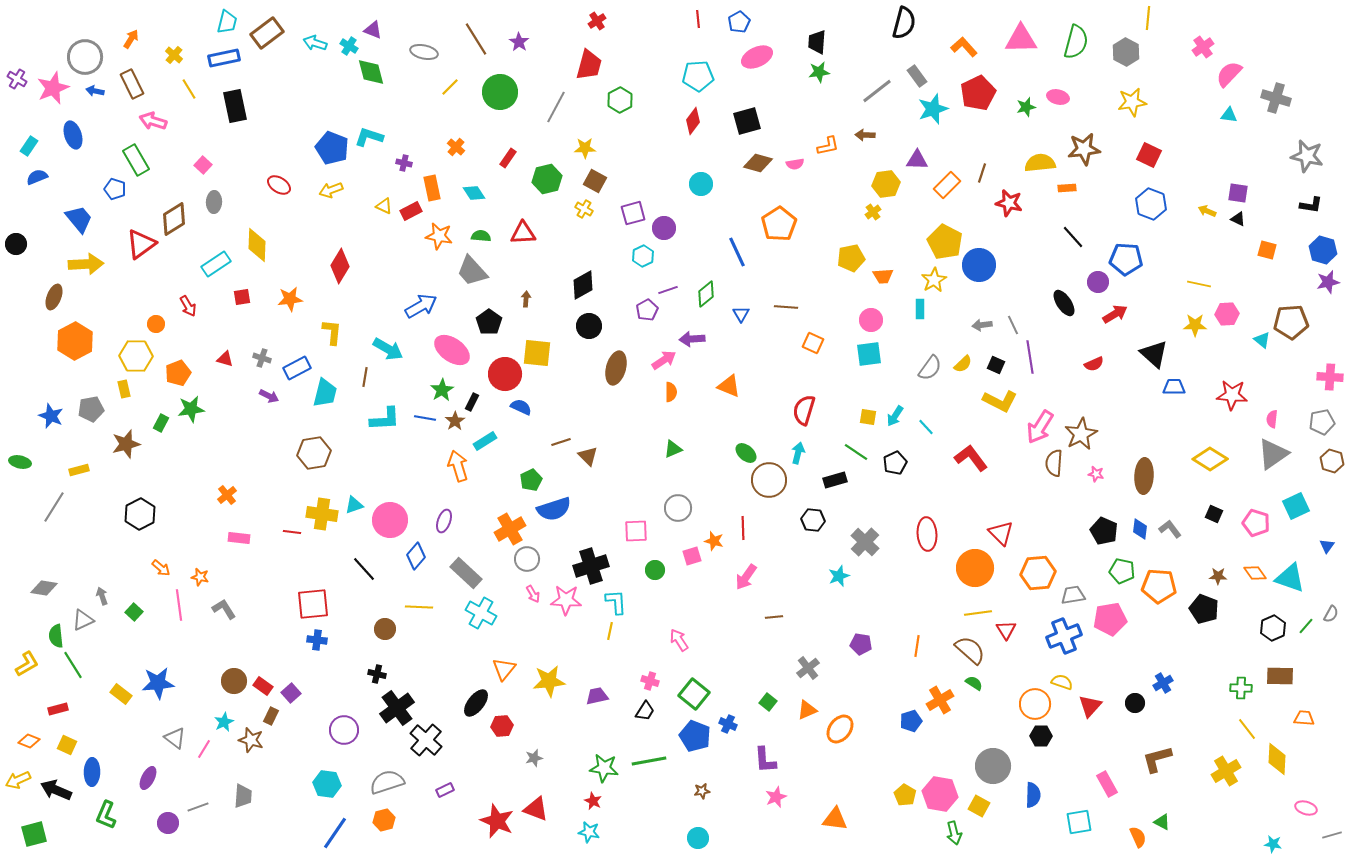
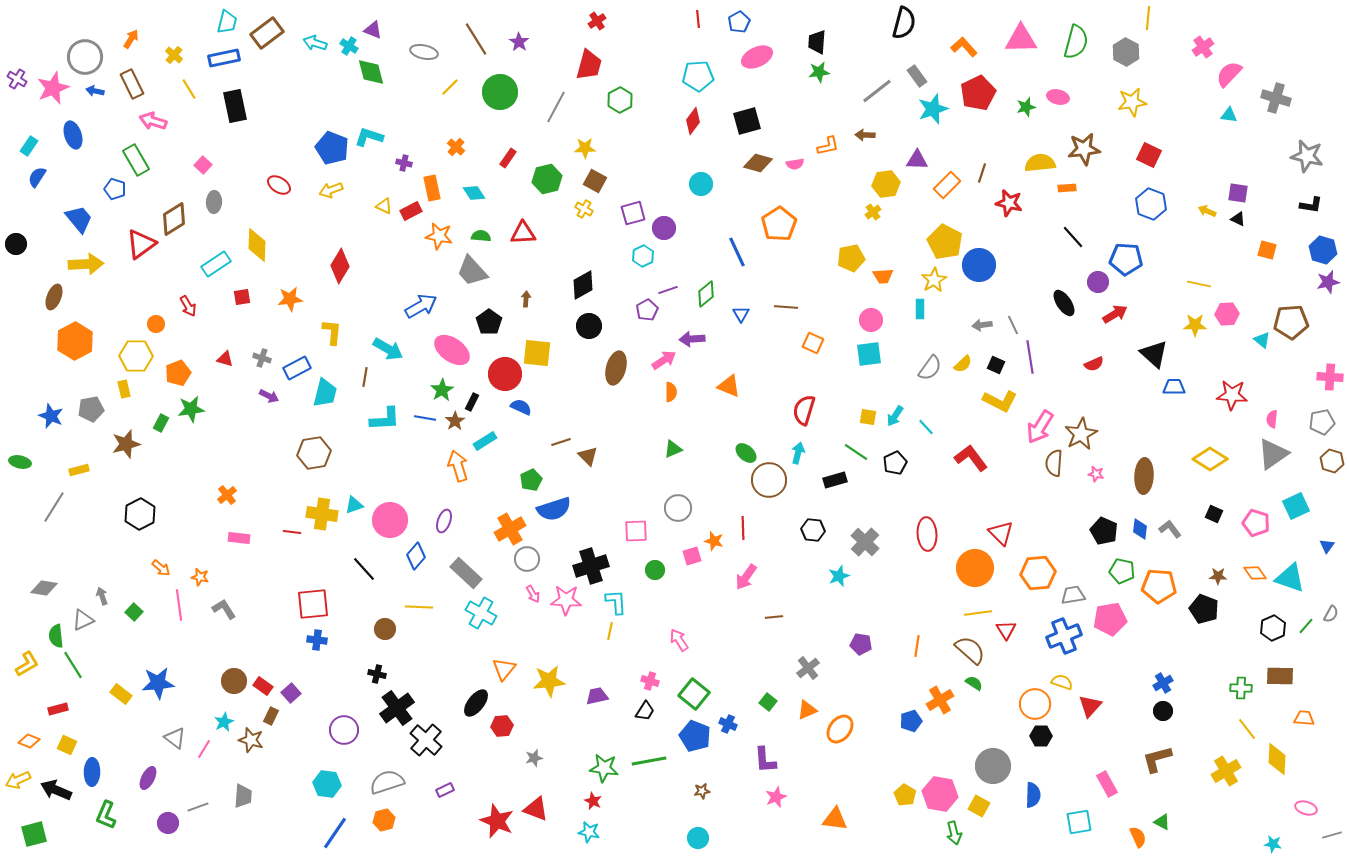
blue semicircle at (37, 177): rotated 35 degrees counterclockwise
black hexagon at (813, 520): moved 10 px down
black circle at (1135, 703): moved 28 px right, 8 px down
